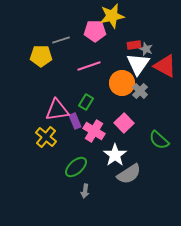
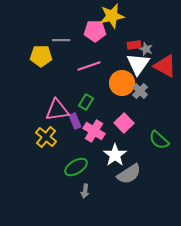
gray line: rotated 18 degrees clockwise
green ellipse: rotated 10 degrees clockwise
